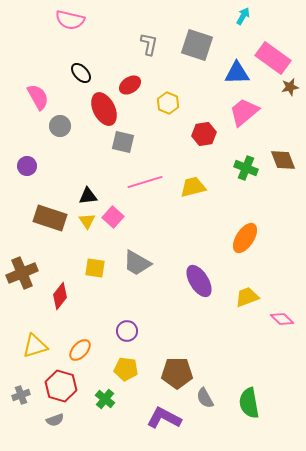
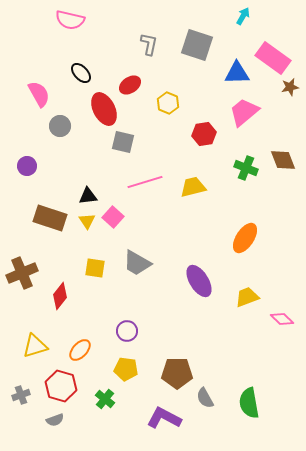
pink semicircle at (38, 97): moved 1 px right, 3 px up
